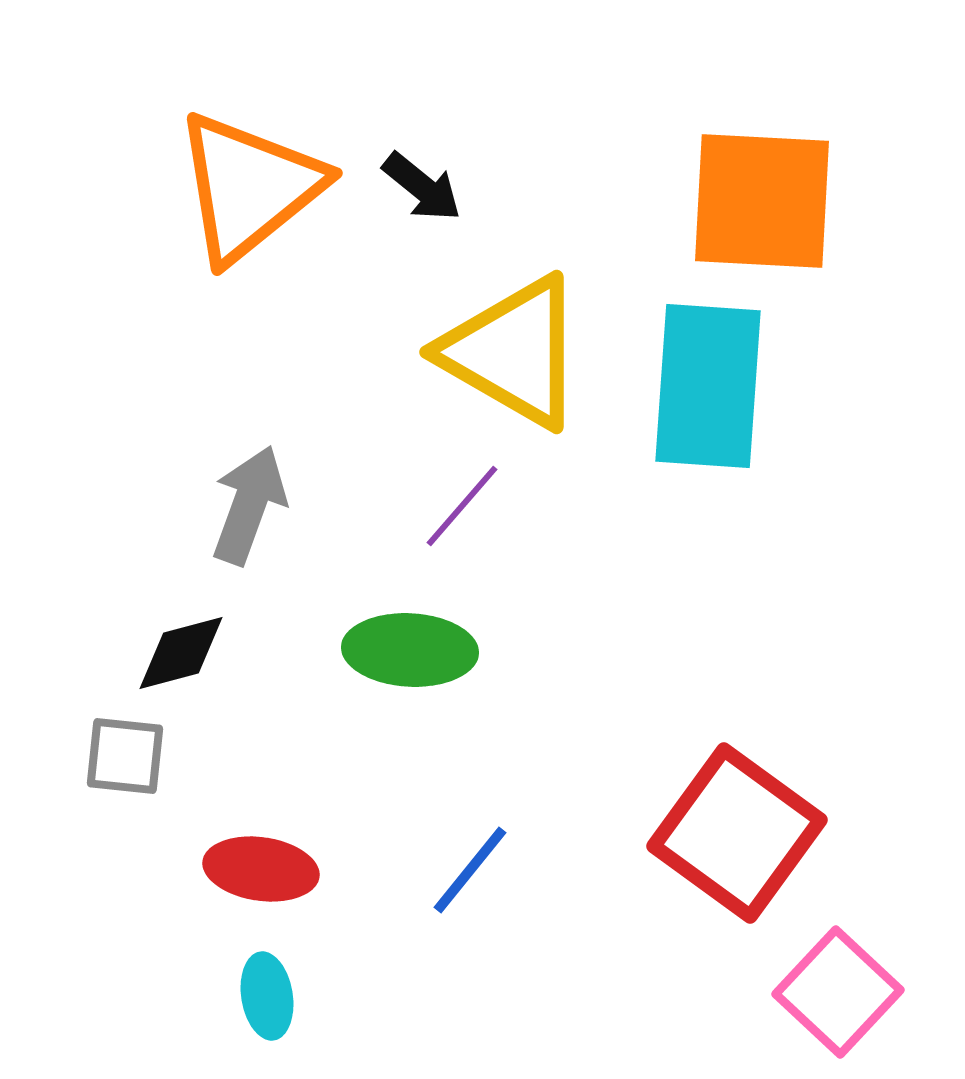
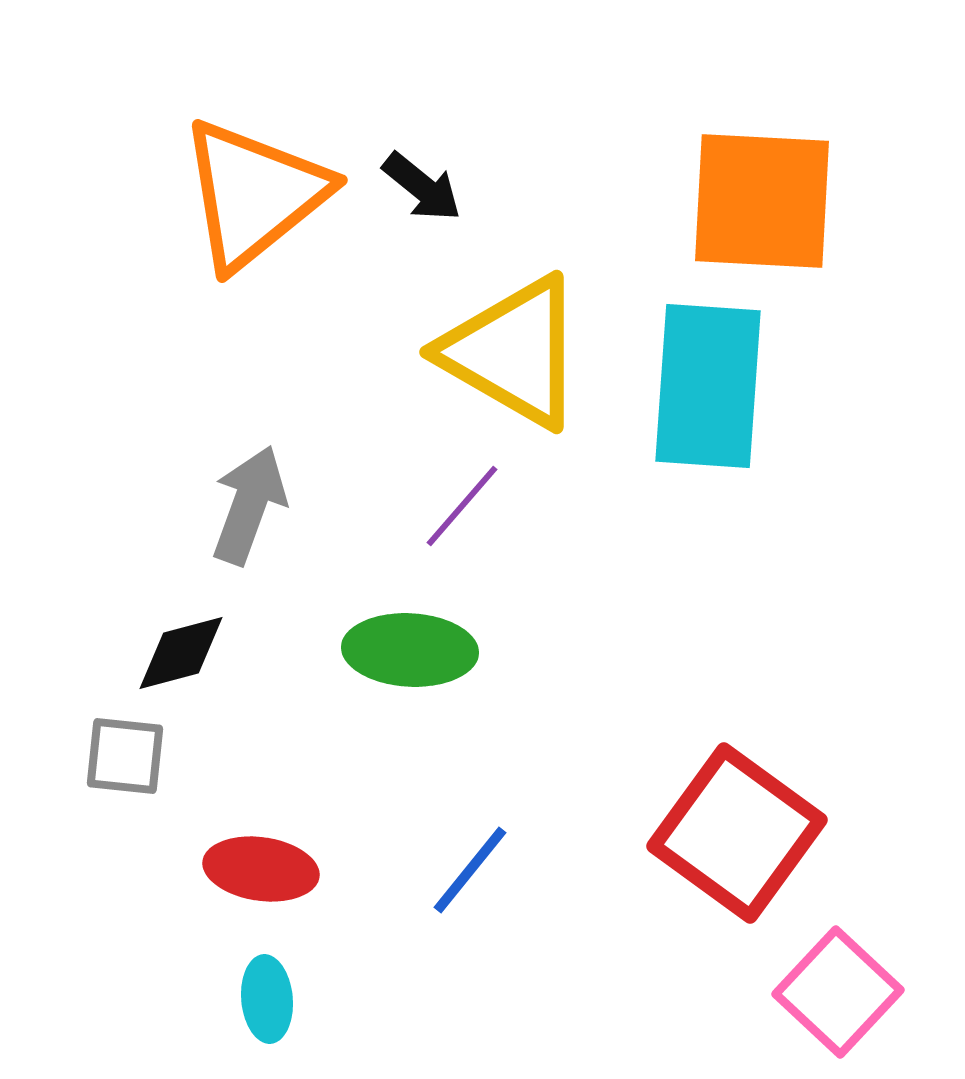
orange triangle: moved 5 px right, 7 px down
cyan ellipse: moved 3 px down; rotated 4 degrees clockwise
